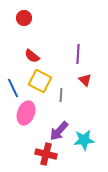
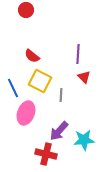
red circle: moved 2 px right, 8 px up
red triangle: moved 1 px left, 3 px up
